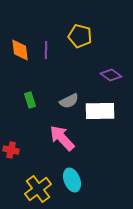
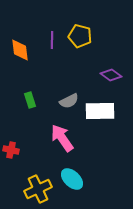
purple line: moved 6 px right, 10 px up
pink arrow: rotated 8 degrees clockwise
cyan ellipse: moved 1 px up; rotated 25 degrees counterclockwise
yellow cross: rotated 12 degrees clockwise
